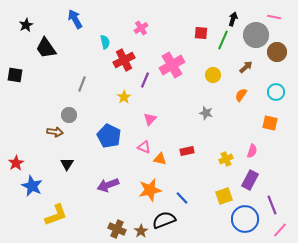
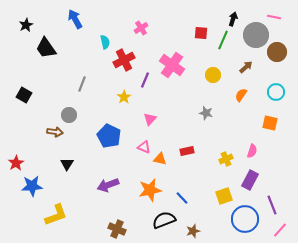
pink cross at (172, 65): rotated 25 degrees counterclockwise
black square at (15, 75): moved 9 px right, 20 px down; rotated 21 degrees clockwise
blue star at (32, 186): rotated 30 degrees counterclockwise
brown star at (141, 231): moved 52 px right; rotated 16 degrees clockwise
